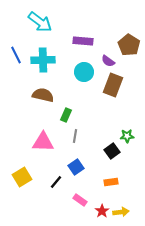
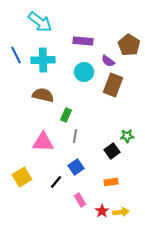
pink rectangle: rotated 24 degrees clockwise
